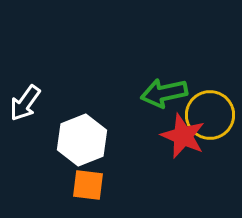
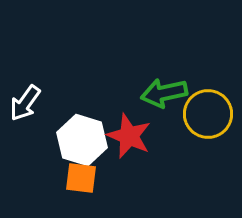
yellow circle: moved 2 px left, 1 px up
red star: moved 54 px left
white hexagon: rotated 21 degrees counterclockwise
orange square: moved 7 px left, 7 px up
